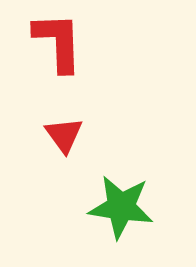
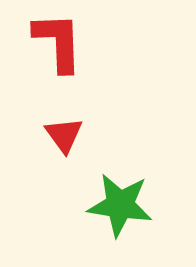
green star: moved 1 px left, 2 px up
